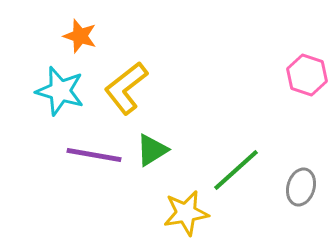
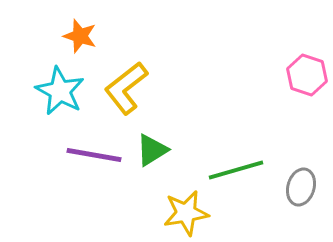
cyan star: rotated 12 degrees clockwise
green line: rotated 26 degrees clockwise
